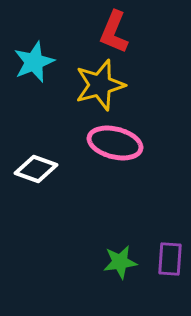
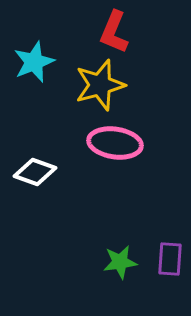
pink ellipse: rotated 6 degrees counterclockwise
white diamond: moved 1 px left, 3 px down
